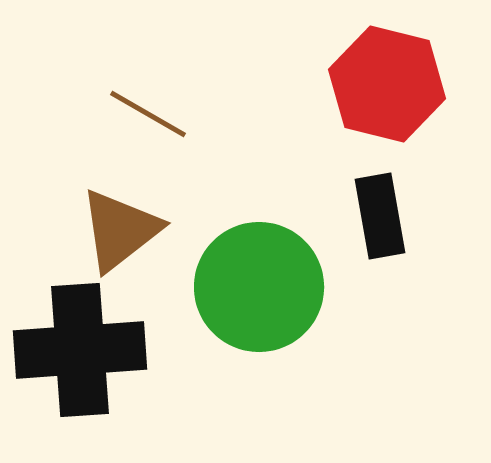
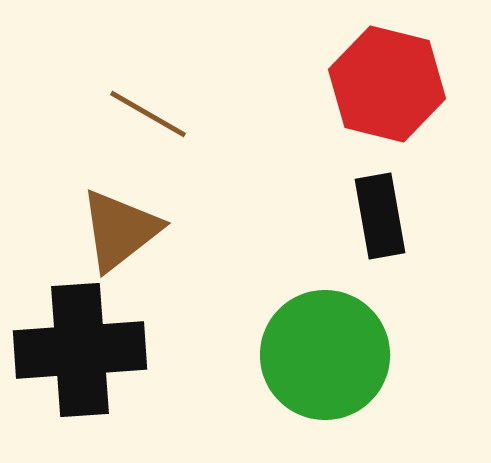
green circle: moved 66 px right, 68 px down
